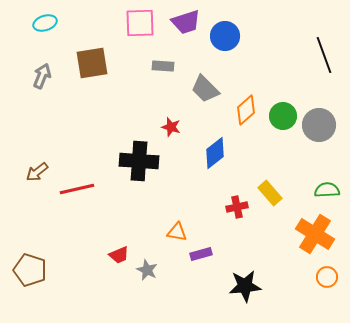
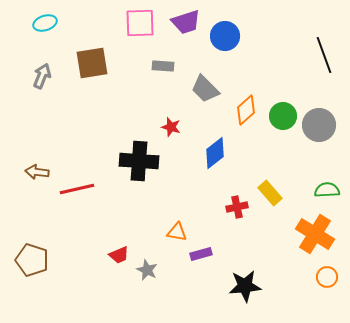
brown arrow: rotated 45 degrees clockwise
brown pentagon: moved 2 px right, 10 px up
